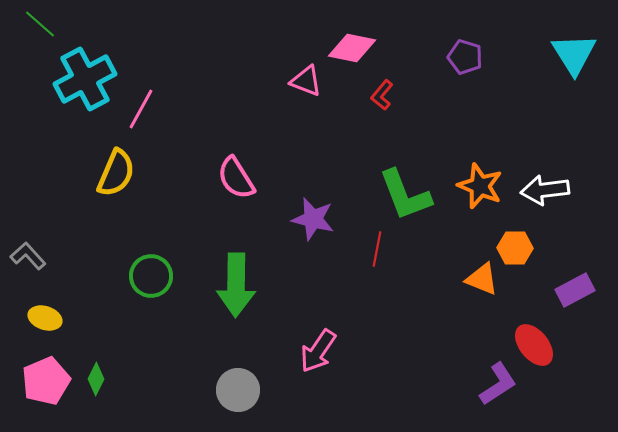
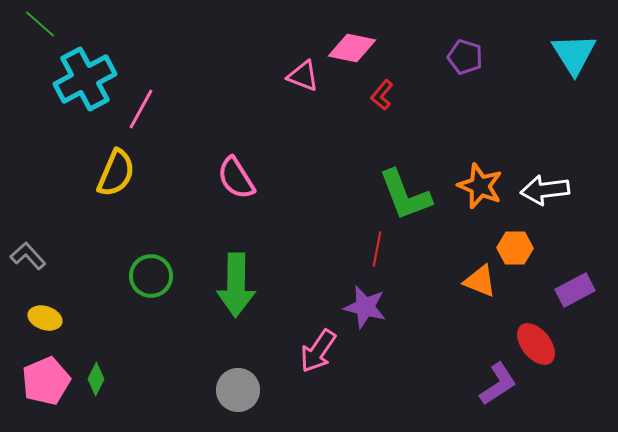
pink triangle: moved 3 px left, 5 px up
purple star: moved 52 px right, 88 px down
orange triangle: moved 2 px left, 2 px down
red ellipse: moved 2 px right, 1 px up
